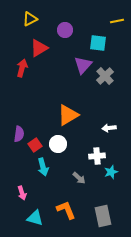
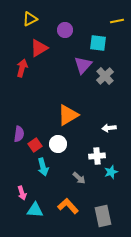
orange L-shape: moved 2 px right, 4 px up; rotated 20 degrees counterclockwise
cyan triangle: moved 8 px up; rotated 12 degrees counterclockwise
